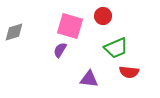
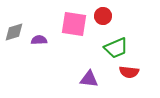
pink square: moved 4 px right, 2 px up; rotated 8 degrees counterclockwise
purple semicircle: moved 21 px left, 10 px up; rotated 56 degrees clockwise
